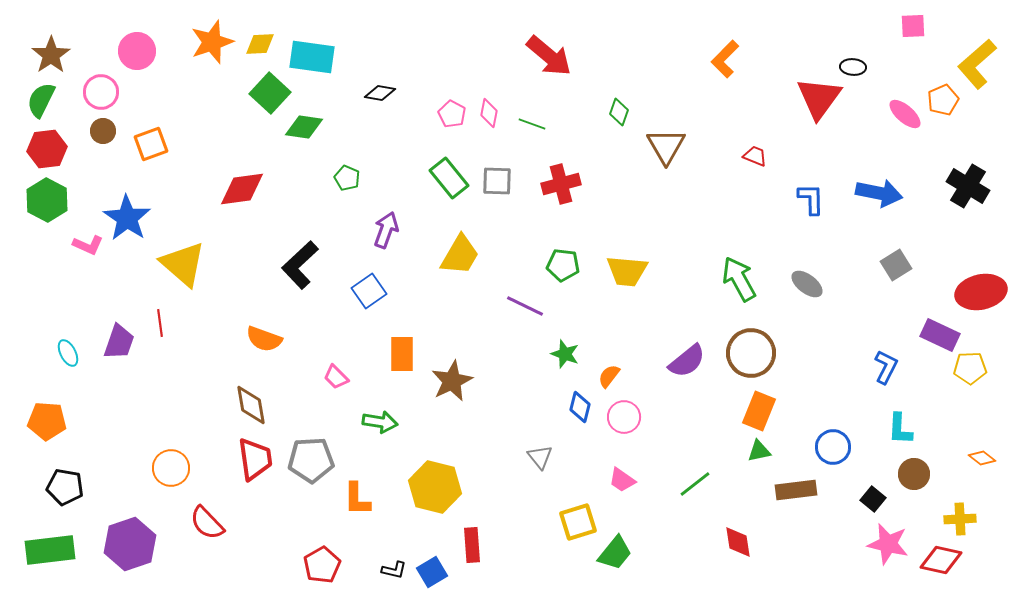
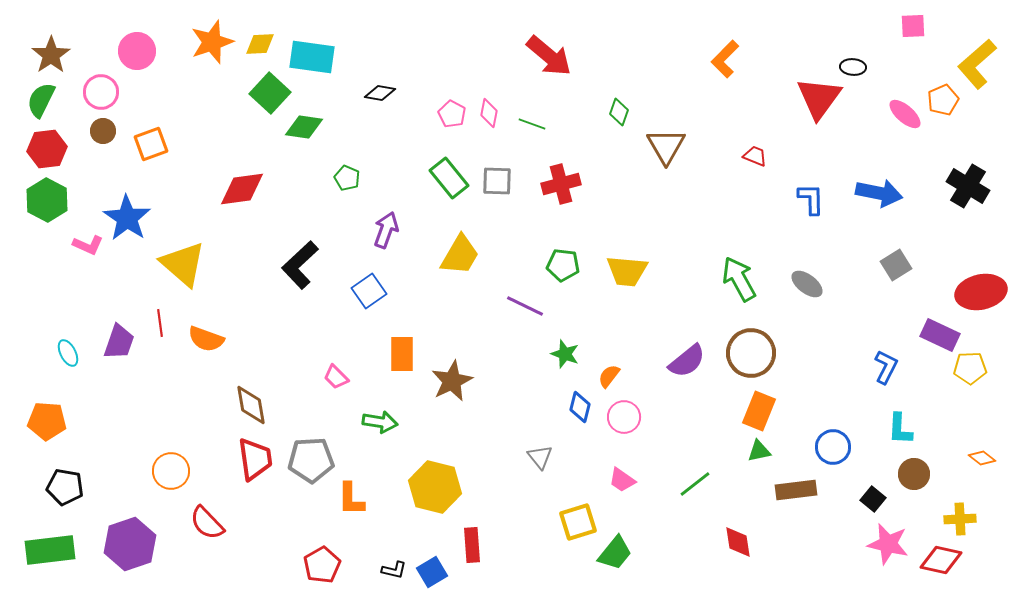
orange semicircle at (264, 339): moved 58 px left
orange circle at (171, 468): moved 3 px down
orange L-shape at (357, 499): moved 6 px left
